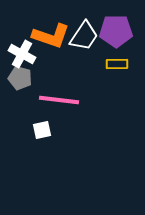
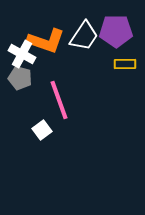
orange L-shape: moved 5 px left, 5 px down
yellow rectangle: moved 8 px right
pink line: rotated 63 degrees clockwise
white square: rotated 24 degrees counterclockwise
